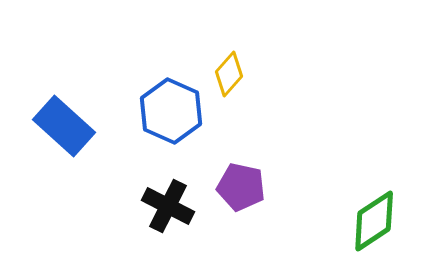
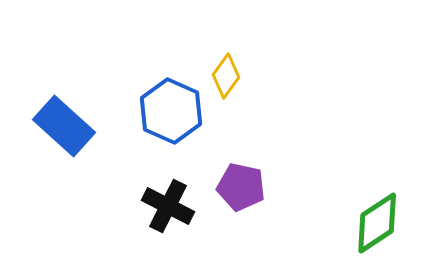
yellow diamond: moved 3 px left, 2 px down; rotated 6 degrees counterclockwise
green diamond: moved 3 px right, 2 px down
